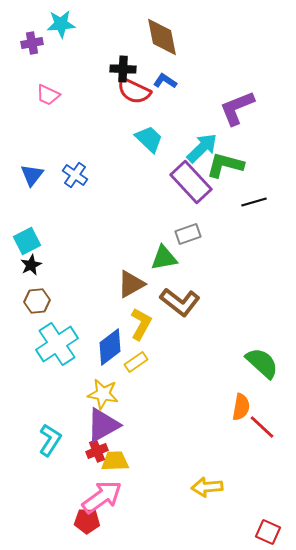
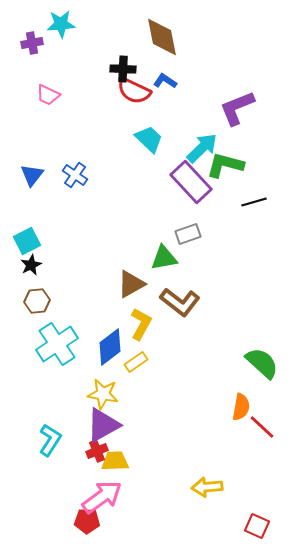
red square: moved 11 px left, 6 px up
